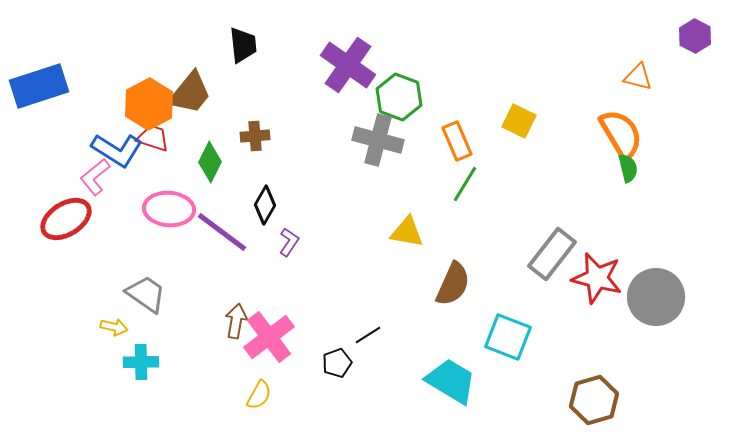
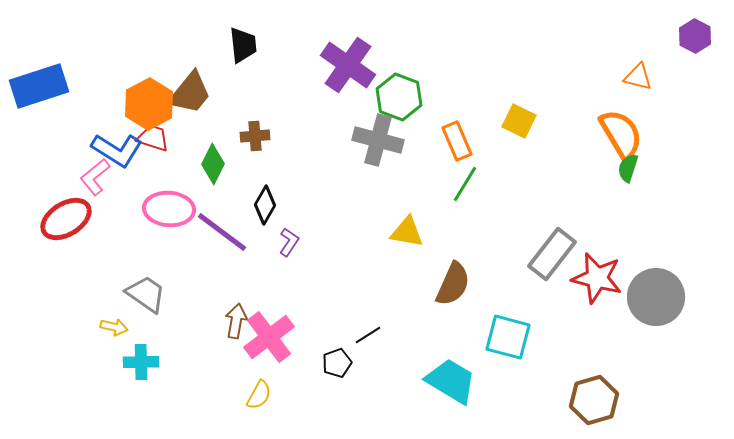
green diamond: moved 3 px right, 2 px down
green semicircle: rotated 148 degrees counterclockwise
cyan square: rotated 6 degrees counterclockwise
